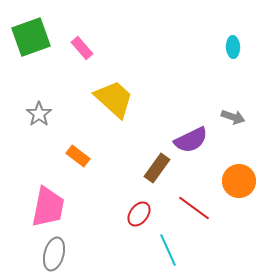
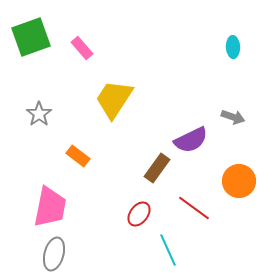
yellow trapezoid: rotated 99 degrees counterclockwise
pink trapezoid: moved 2 px right
